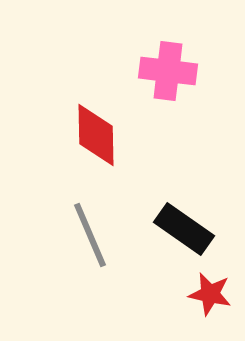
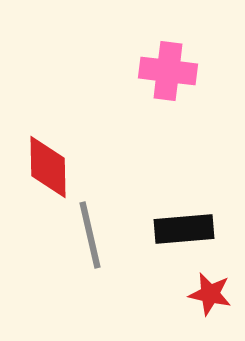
red diamond: moved 48 px left, 32 px down
black rectangle: rotated 40 degrees counterclockwise
gray line: rotated 10 degrees clockwise
